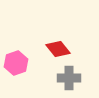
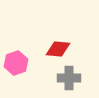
red diamond: rotated 45 degrees counterclockwise
